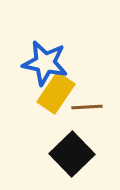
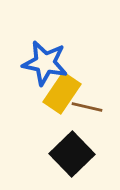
yellow rectangle: moved 6 px right
brown line: rotated 16 degrees clockwise
